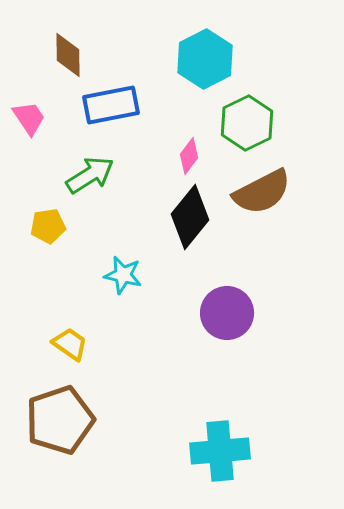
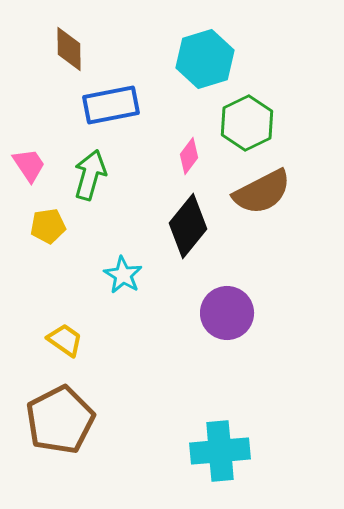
brown diamond: moved 1 px right, 6 px up
cyan hexagon: rotated 10 degrees clockwise
pink trapezoid: moved 47 px down
green arrow: rotated 42 degrees counterclockwise
black diamond: moved 2 px left, 9 px down
cyan star: rotated 18 degrees clockwise
yellow trapezoid: moved 5 px left, 4 px up
brown pentagon: rotated 8 degrees counterclockwise
